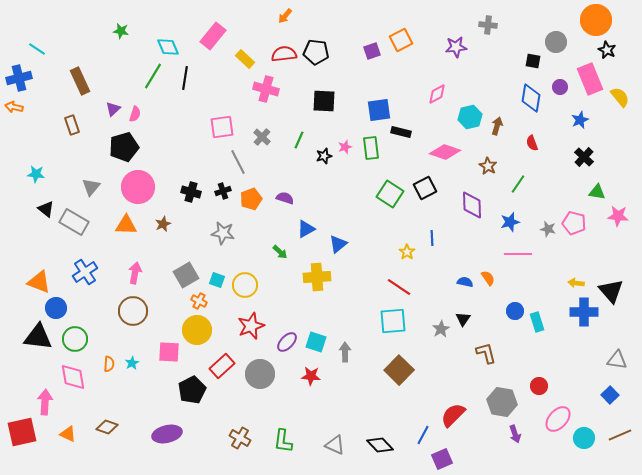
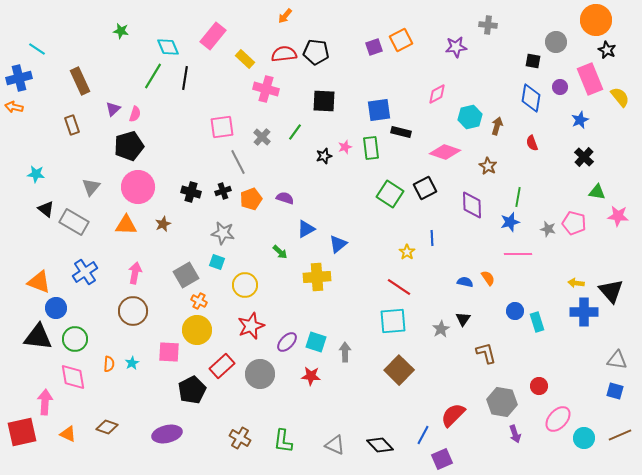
purple square at (372, 51): moved 2 px right, 4 px up
green line at (299, 140): moved 4 px left, 8 px up; rotated 12 degrees clockwise
black pentagon at (124, 147): moved 5 px right, 1 px up
green line at (518, 184): moved 13 px down; rotated 24 degrees counterclockwise
cyan square at (217, 280): moved 18 px up
blue square at (610, 395): moved 5 px right, 4 px up; rotated 30 degrees counterclockwise
